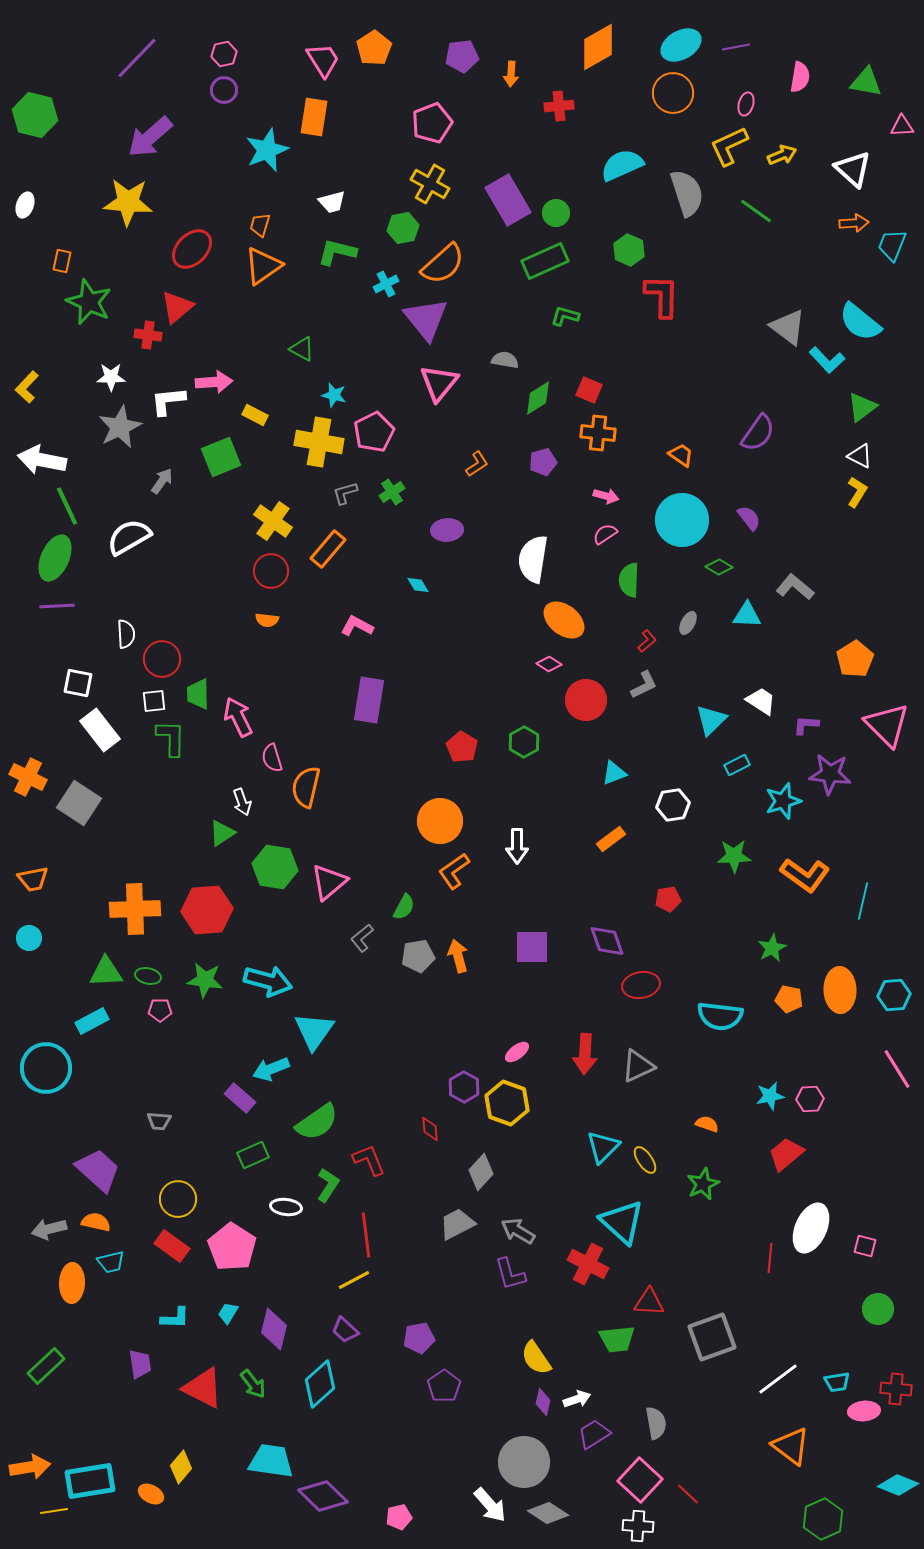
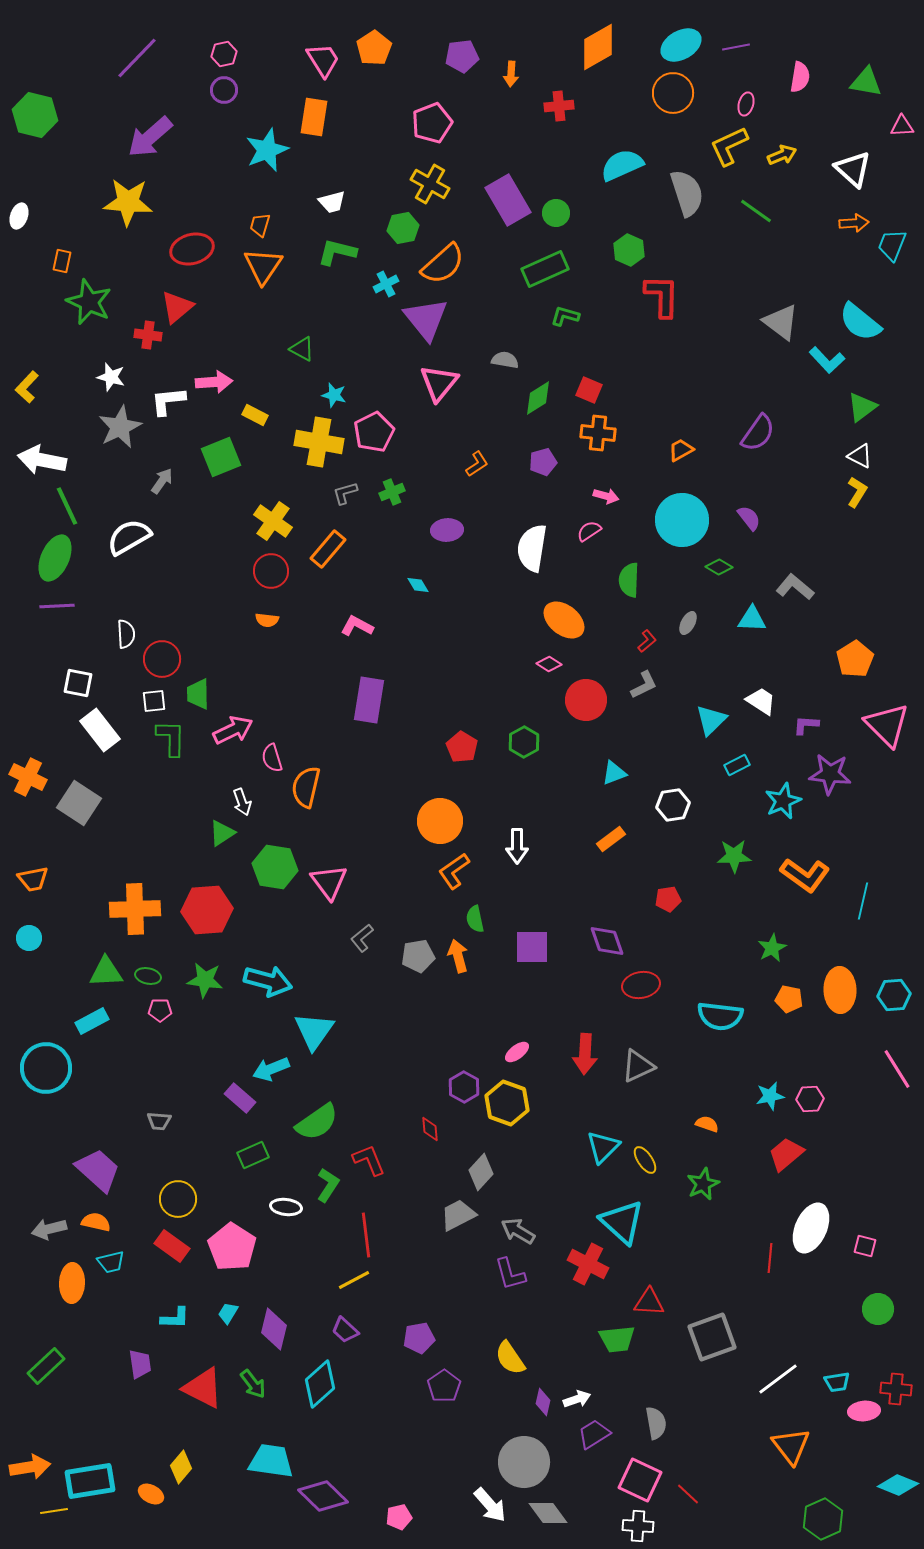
white ellipse at (25, 205): moved 6 px left, 11 px down
red ellipse at (192, 249): rotated 30 degrees clockwise
green rectangle at (545, 261): moved 8 px down
orange triangle at (263, 266): rotated 21 degrees counterclockwise
gray triangle at (788, 327): moved 7 px left, 5 px up
white star at (111, 377): rotated 16 degrees clockwise
orange trapezoid at (681, 455): moved 5 px up; rotated 64 degrees counterclockwise
green cross at (392, 492): rotated 10 degrees clockwise
pink semicircle at (605, 534): moved 16 px left, 3 px up
white semicircle at (533, 559): moved 1 px left, 11 px up
cyan triangle at (747, 615): moved 5 px right, 4 px down
pink arrow at (238, 717): moved 5 px left, 13 px down; rotated 90 degrees clockwise
cyan star at (783, 801): rotated 6 degrees counterclockwise
pink triangle at (329, 882): rotated 27 degrees counterclockwise
green semicircle at (404, 907): moved 71 px right, 12 px down; rotated 140 degrees clockwise
gray trapezoid at (457, 1224): moved 1 px right, 9 px up
yellow semicircle at (536, 1358): moved 26 px left
orange triangle at (791, 1446): rotated 15 degrees clockwise
pink square at (640, 1480): rotated 18 degrees counterclockwise
gray diamond at (548, 1513): rotated 21 degrees clockwise
